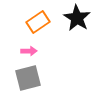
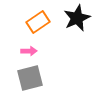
black star: rotated 16 degrees clockwise
gray square: moved 2 px right
